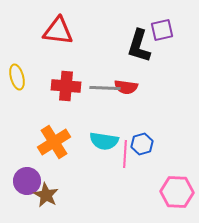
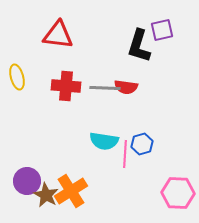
red triangle: moved 4 px down
orange cross: moved 17 px right, 49 px down
pink hexagon: moved 1 px right, 1 px down
